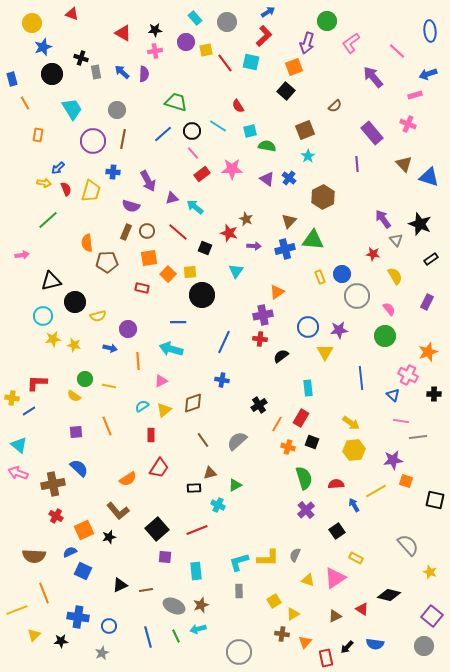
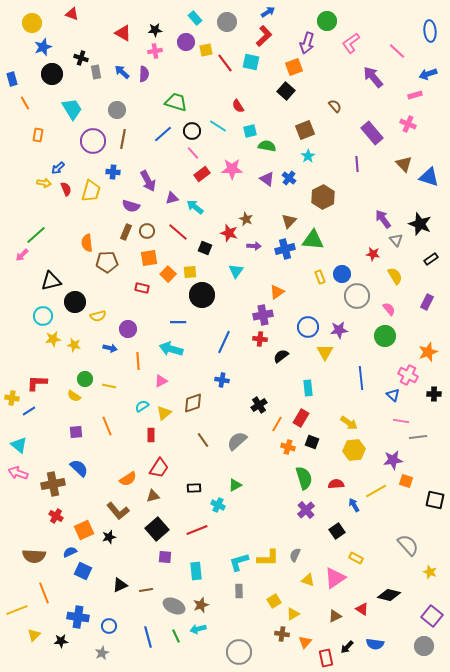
brown semicircle at (335, 106): rotated 88 degrees counterclockwise
green line at (48, 220): moved 12 px left, 15 px down
pink arrow at (22, 255): rotated 144 degrees clockwise
yellow triangle at (164, 410): moved 3 px down
yellow arrow at (351, 423): moved 2 px left
brown triangle at (210, 473): moved 57 px left, 23 px down
